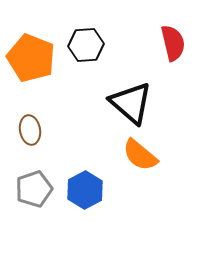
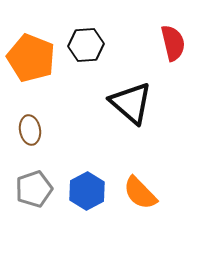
orange semicircle: moved 38 px down; rotated 6 degrees clockwise
blue hexagon: moved 2 px right, 1 px down
